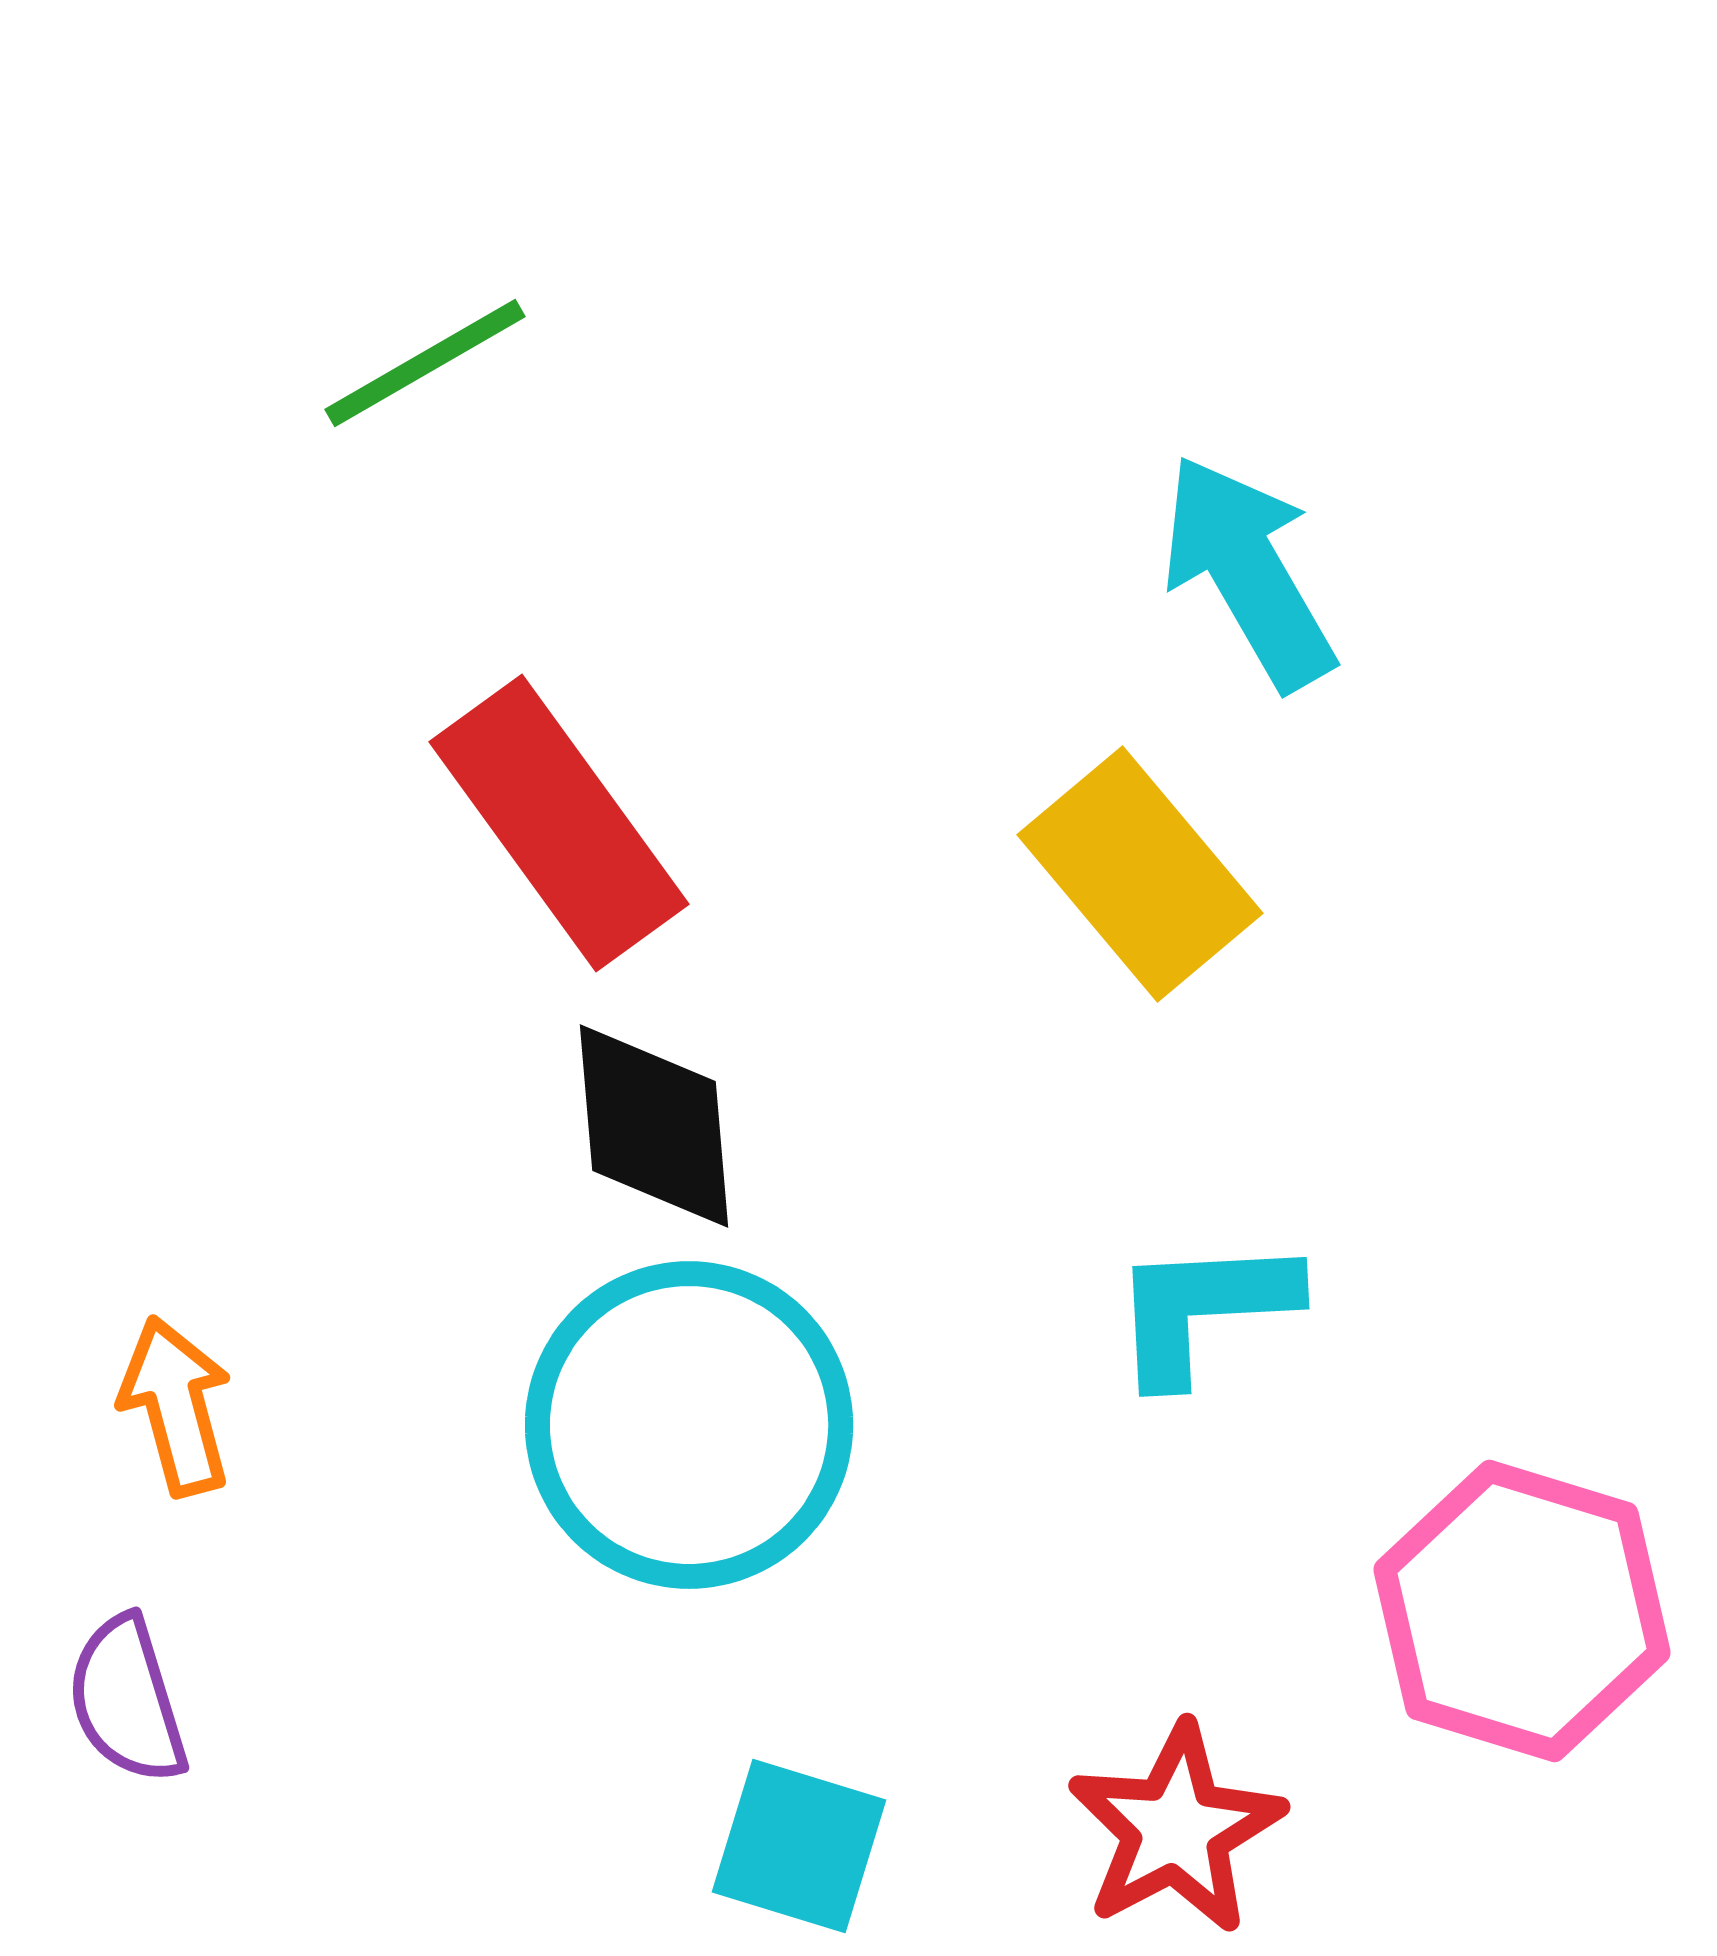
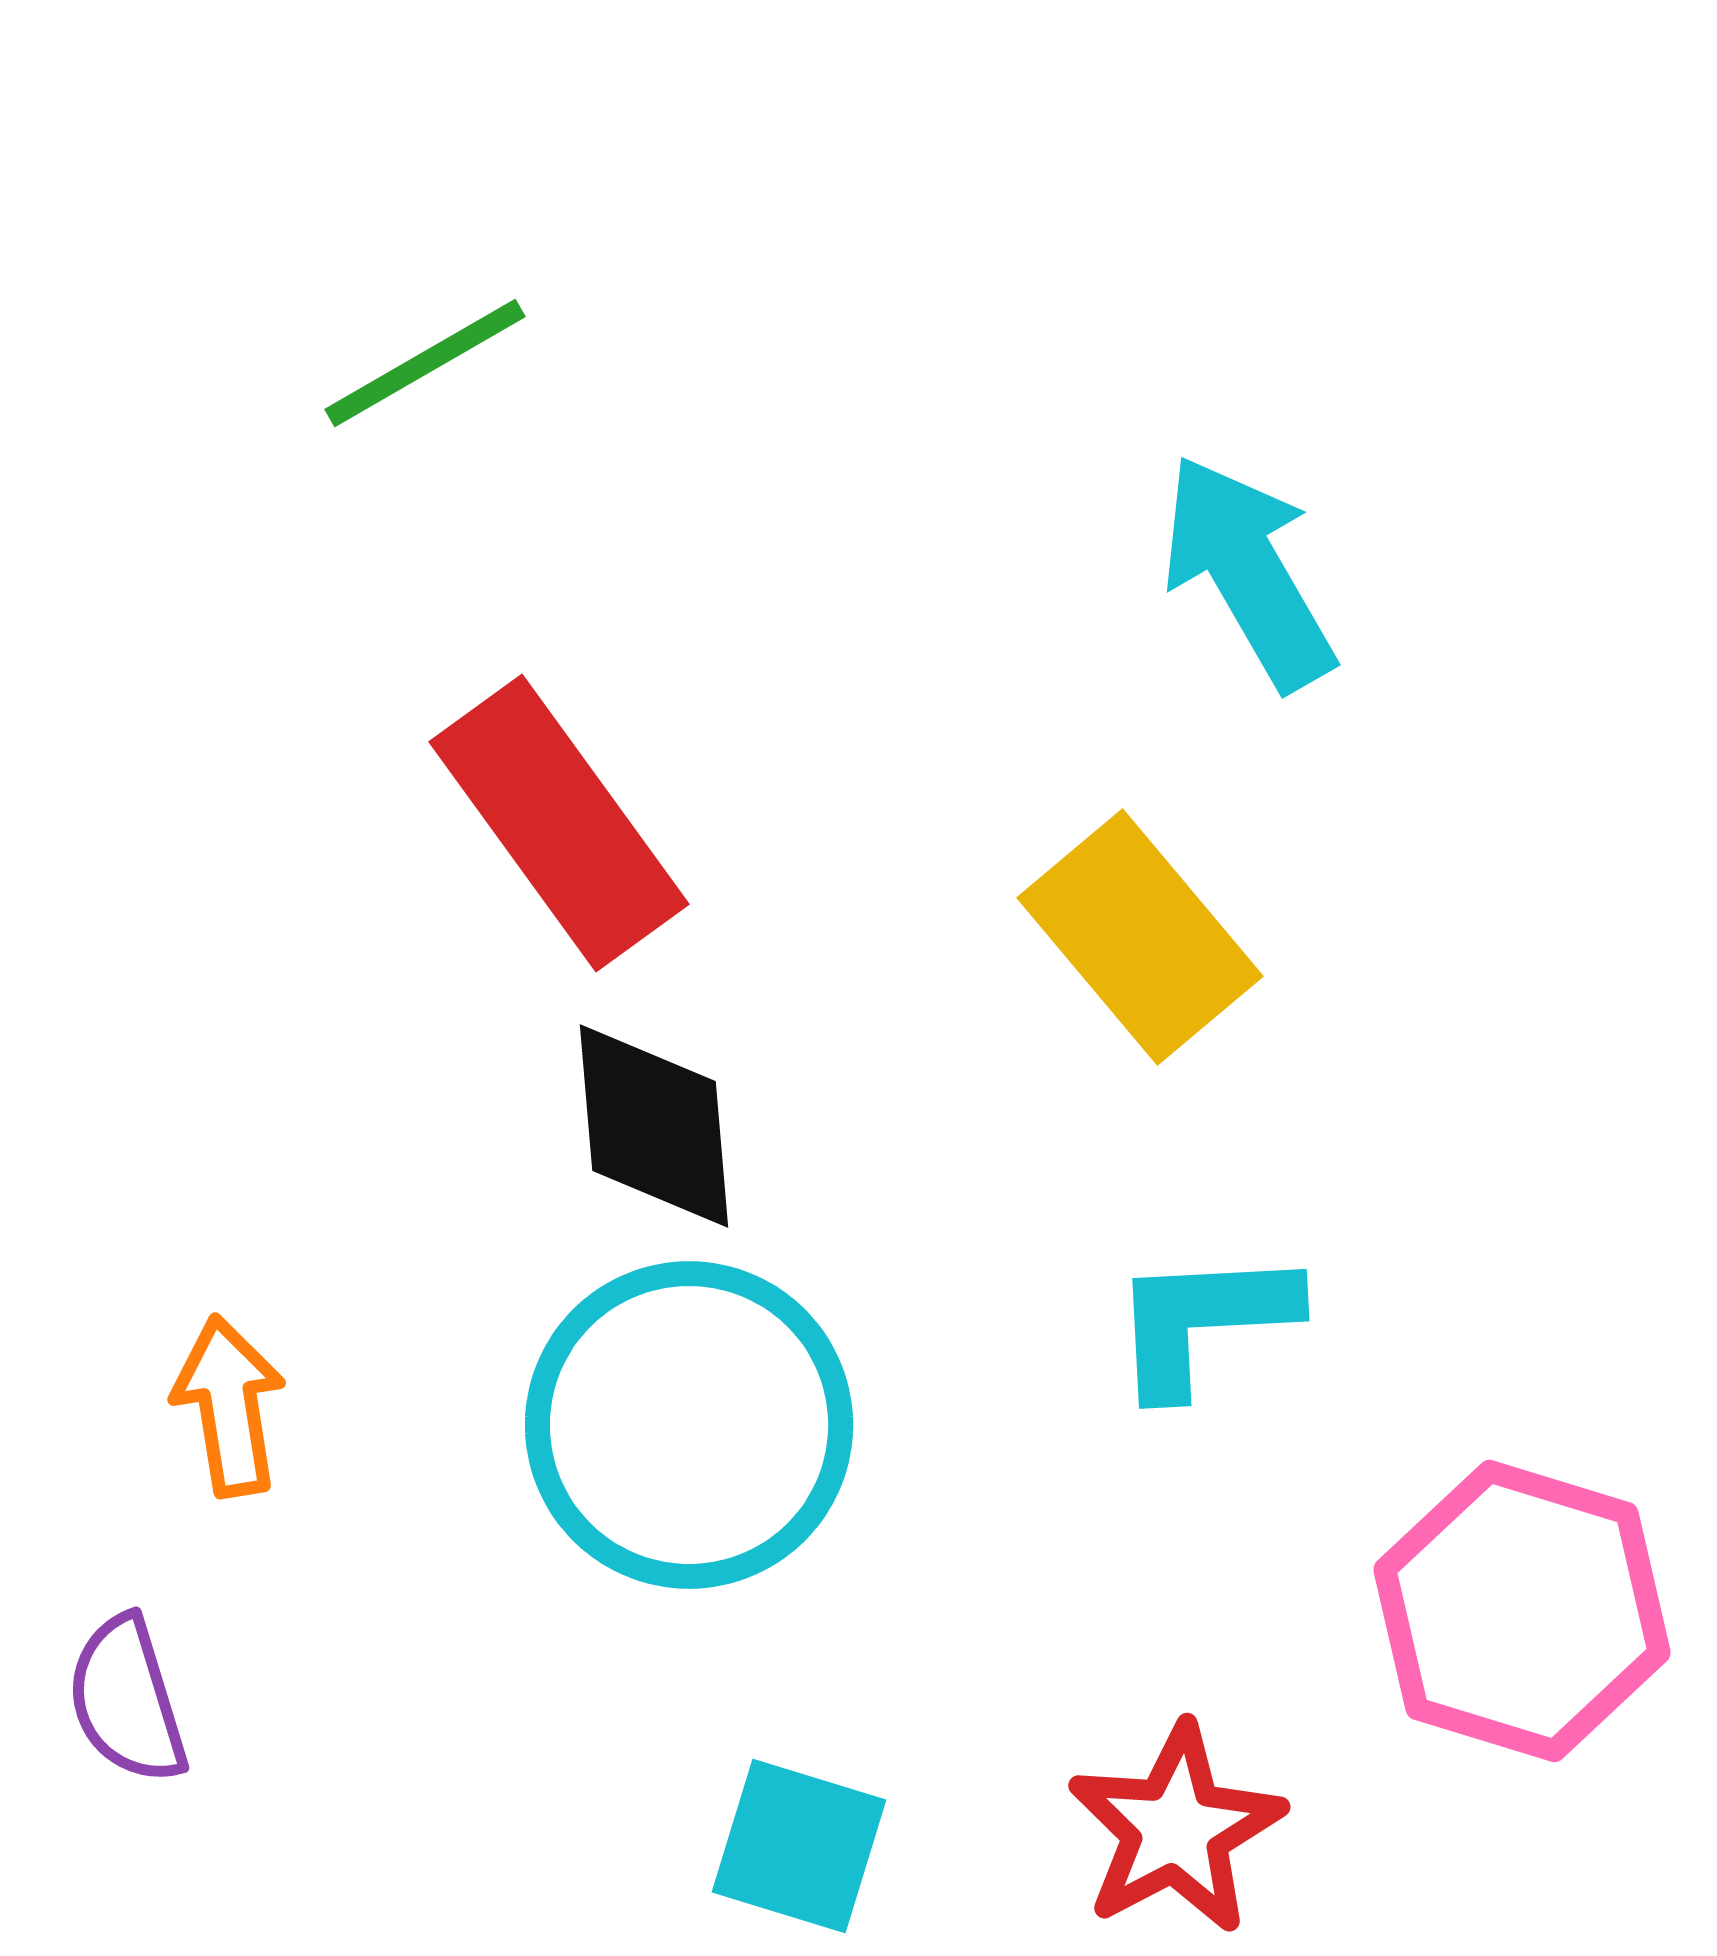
yellow rectangle: moved 63 px down
cyan L-shape: moved 12 px down
orange arrow: moved 53 px right; rotated 6 degrees clockwise
